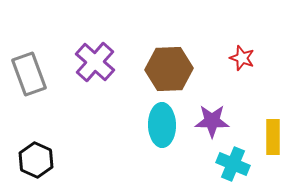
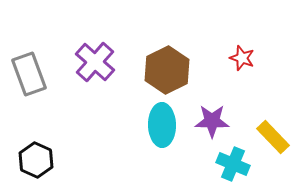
brown hexagon: moved 2 px left, 1 px down; rotated 24 degrees counterclockwise
yellow rectangle: rotated 44 degrees counterclockwise
